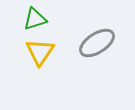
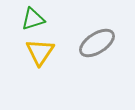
green triangle: moved 2 px left
